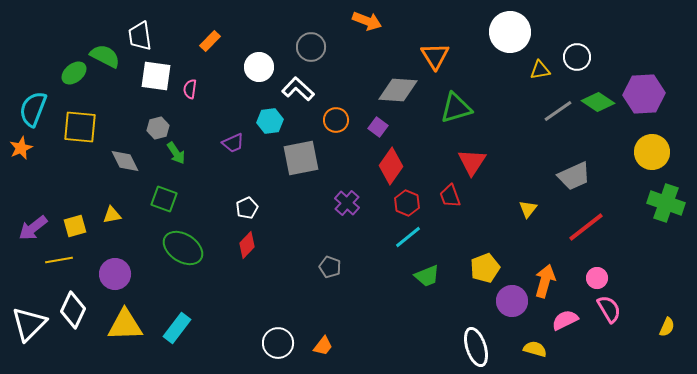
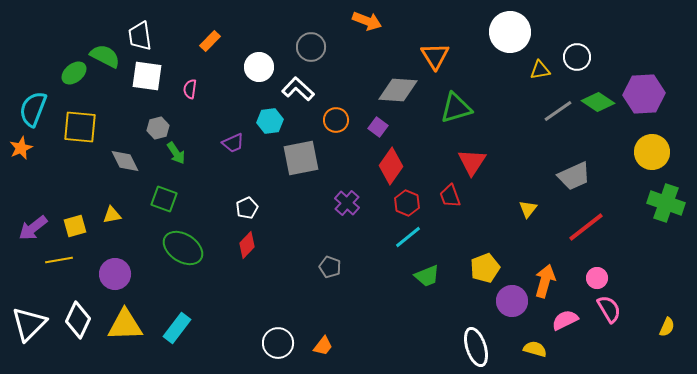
white square at (156, 76): moved 9 px left
white diamond at (73, 310): moved 5 px right, 10 px down
